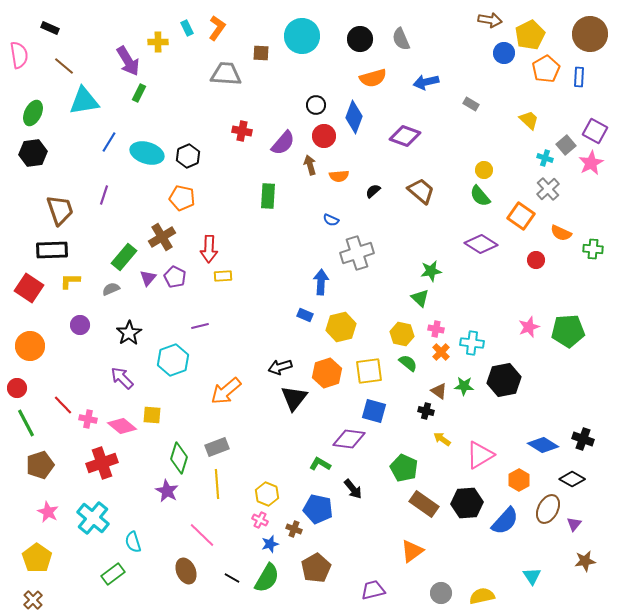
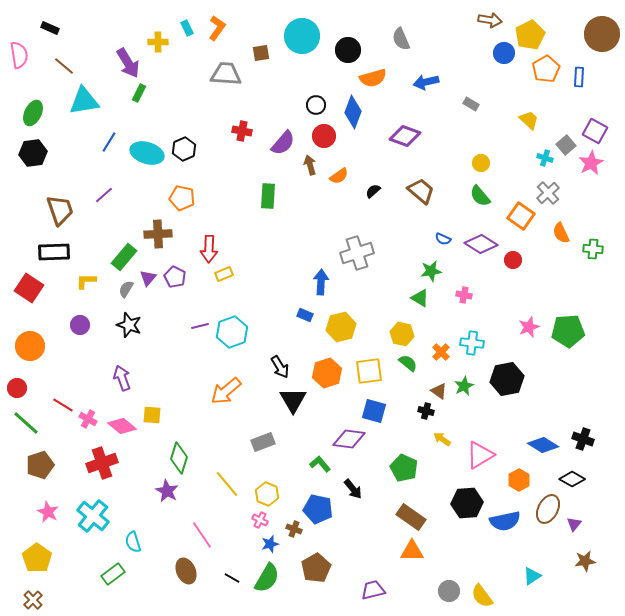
brown circle at (590, 34): moved 12 px right
black circle at (360, 39): moved 12 px left, 11 px down
brown square at (261, 53): rotated 12 degrees counterclockwise
purple arrow at (128, 61): moved 2 px down
blue diamond at (354, 117): moved 1 px left, 5 px up
black hexagon at (188, 156): moved 4 px left, 7 px up
yellow circle at (484, 170): moved 3 px left, 7 px up
orange semicircle at (339, 176): rotated 30 degrees counterclockwise
gray cross at (548, 189): moved 4 px down
purple line at (104, 195): rotated 30 degrees clockwise
blue semicircle at (331, 220): moved 112 px right, 19 px down
orange semicircle at (561, 233): rotated 40 degrees clockwise
brown cross at (162, 237): moved 4 px left, 3 px up; rotated 28 degrees clockwise
black rectangle at (52, 250): moved 2 px right, 2 px down
red circle at (536, 260): moved 23 px left
yellow rectangle at (223, 276): moved 1 px right, 2 px up; rotated 18 degrees counterclockwise
yellow L-shape at (70, 281): moved 16 px right
gray semicircle at (111, 289): moved 15 px right; rotated 36 degrees counterclockwise
green triangle at (420, 298): rotated 12 degrees counterclockwise
pink cross at (436, 329): moved 28 px right, 34 px up
black star at (129, 333): moved 8 px up; rotated 20 degrees counterclockwise
cyan hexagon at (173, 360): moved 59 px right, 28 px up
black arrow at (280, 367): rotated 105 degrees counterclockwise
purple arrow at (122, 378): rotated 25 degrees clockwise
black hexagon at (504, 380): moved 3 px right, 1 px up
green star at (464, 386): rotated 30 degrees counterclockwise
black triangle at (294, 398): moved 1 px left, 2 px down; rotated 8 degrees counterclockwise
red line at (63, 405): rotated 15 degrees counterclockwise
pink cross at (88, 419): rotated 18 degrees clockwise
green line at (26, 423): rotated 20 degrees counterclockwise
gray rectangle at (217, 447): moved 46 px right, 5 px up
green L-shape at (320, 464): rotated 20 degrees clockwise
yellow line at (217, 484): moved 10 px right; rotated 36 degrees counterclockwise
brown rectangle at (424, 504): moved 13 px left, 13 px down
cyan cross at (93, 518): moved 2 px up
blue semicircle at (505, 521): rotated 36 degrees clockwise
pink line at (202, 535): rotated 12 degrees clockwise
orange triangle at (412, 551): rotated 35 degrees clockwise
cyan triangle at (532, 576): rotated 30 degrees clockwise
gray circle at (441, 593): moved 8 px right, 2 px up
yellow semicircle at (482, 596): rotated 115 degrees counterclockwise
